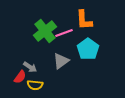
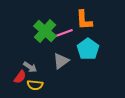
green cross: rotated 10 degrees counterclockwise
